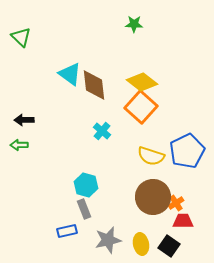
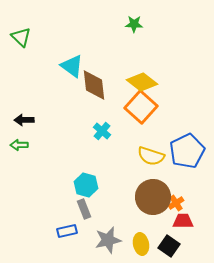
cyan triangle: moved 2 px right, 8 px up
